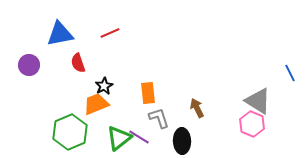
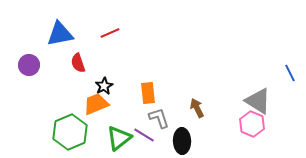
purple line: moved 5 px right, 2 px up
